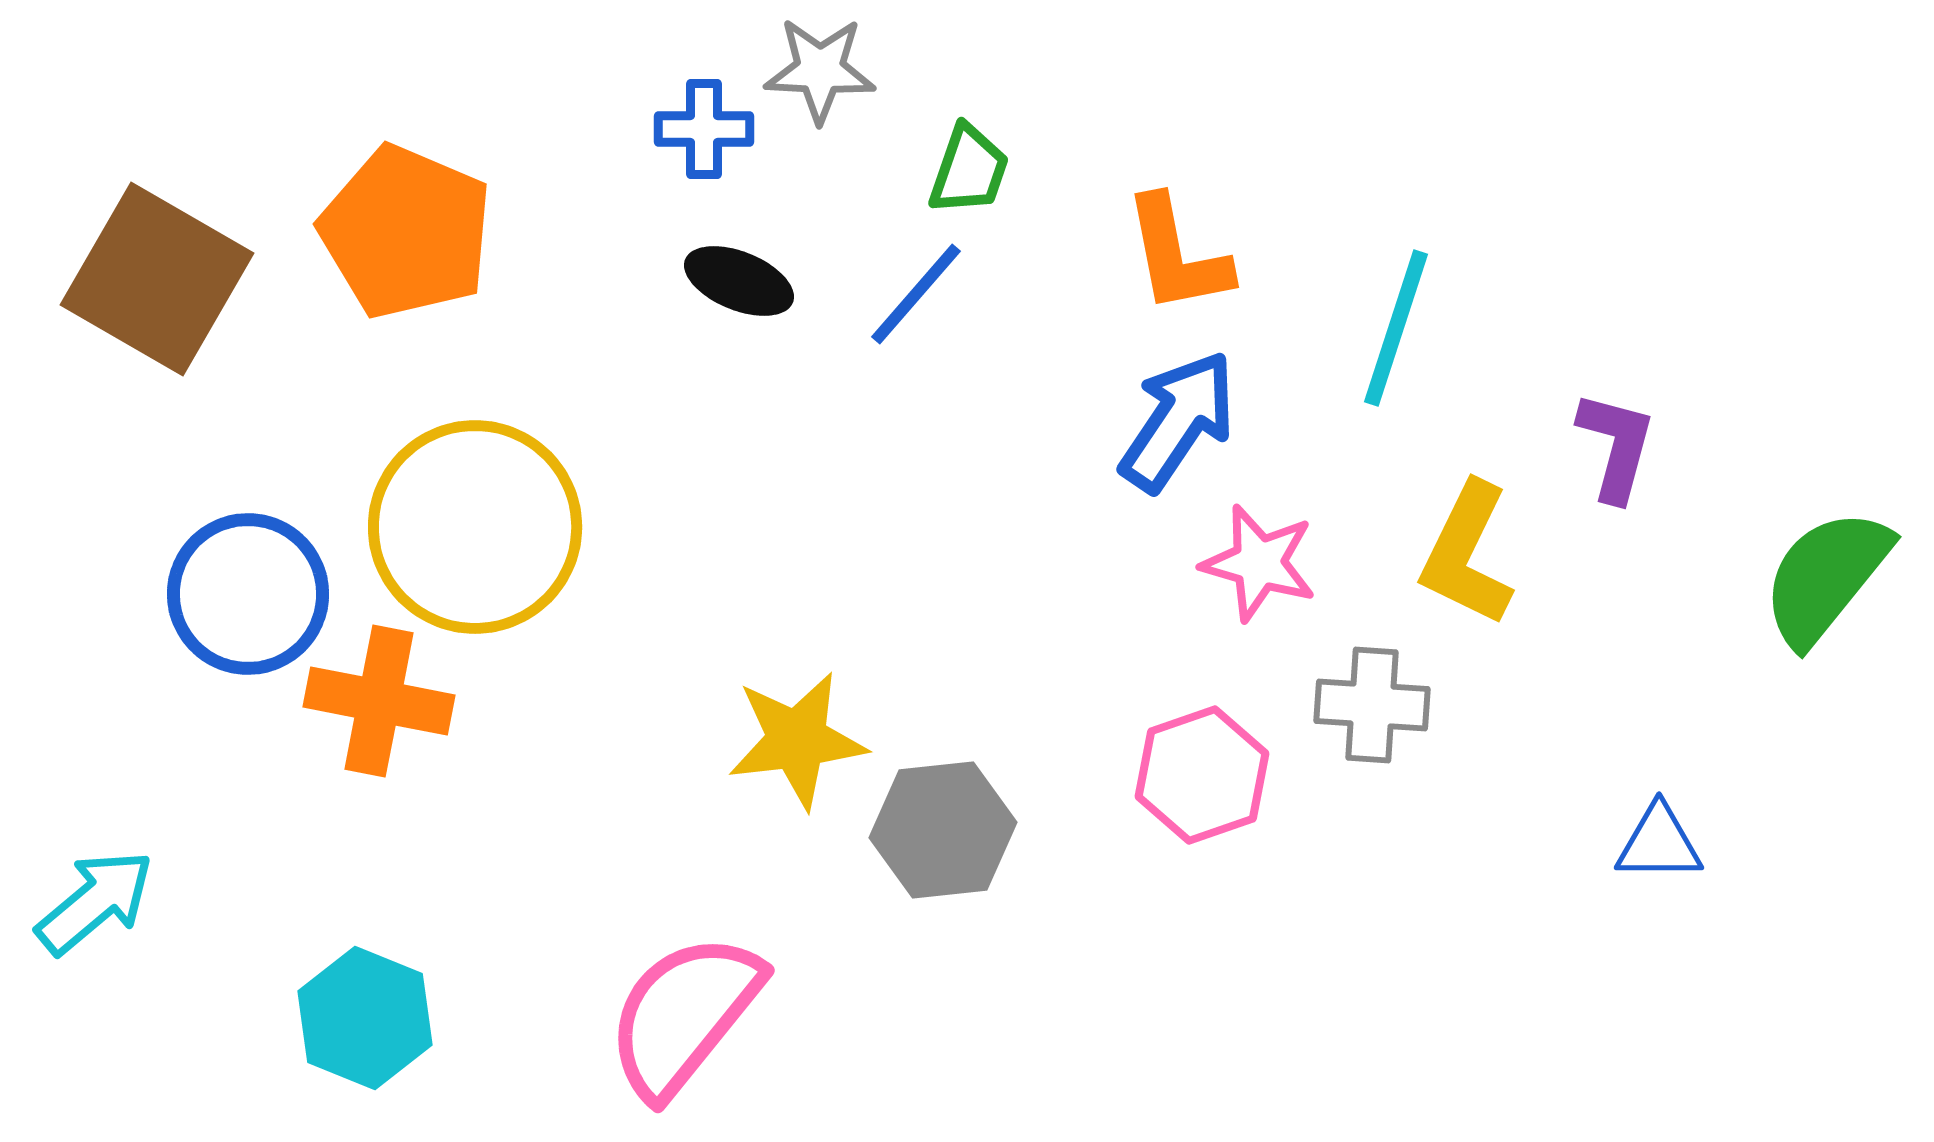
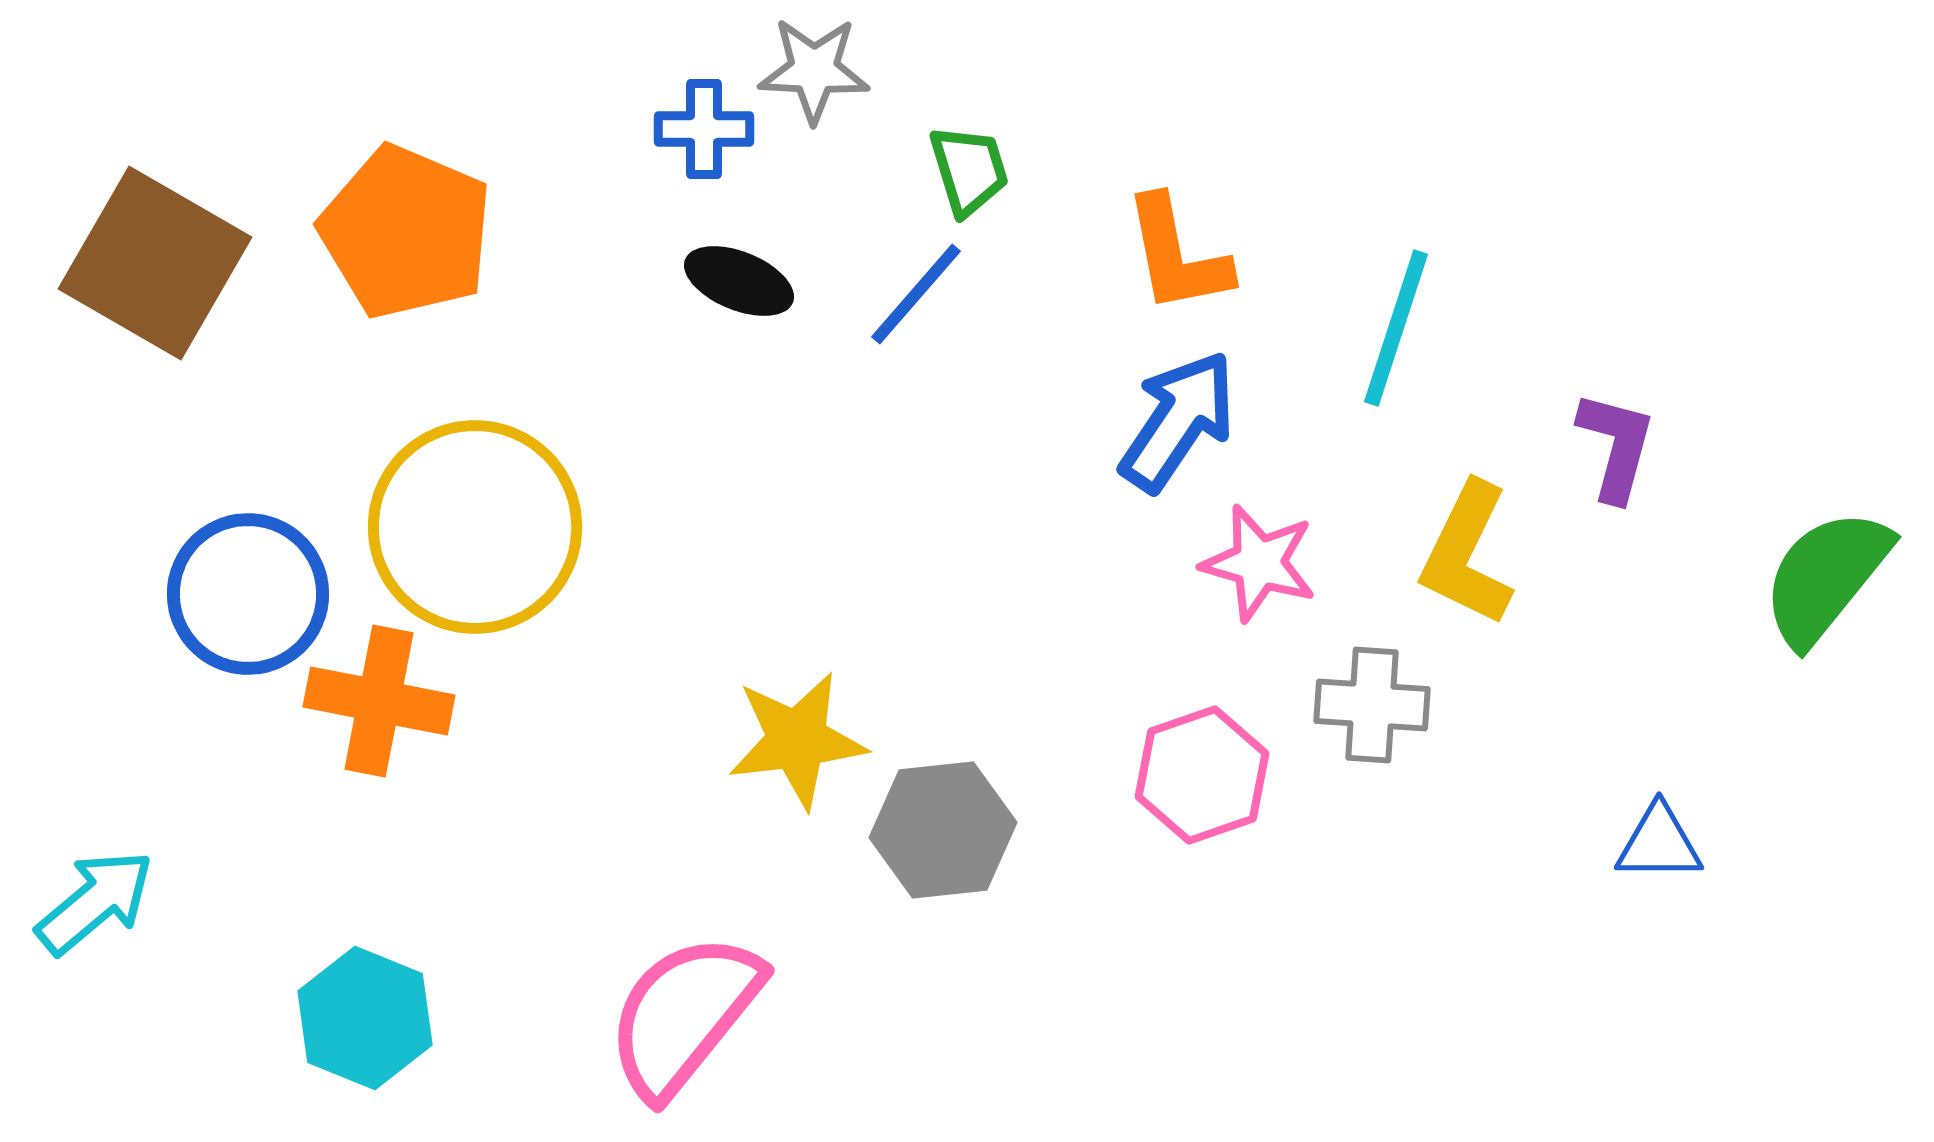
gray star: moved 6 px left
green trapezoid: rotated 36 degrees counterclockwise
brown square: moved 2 px left, 16 px up
